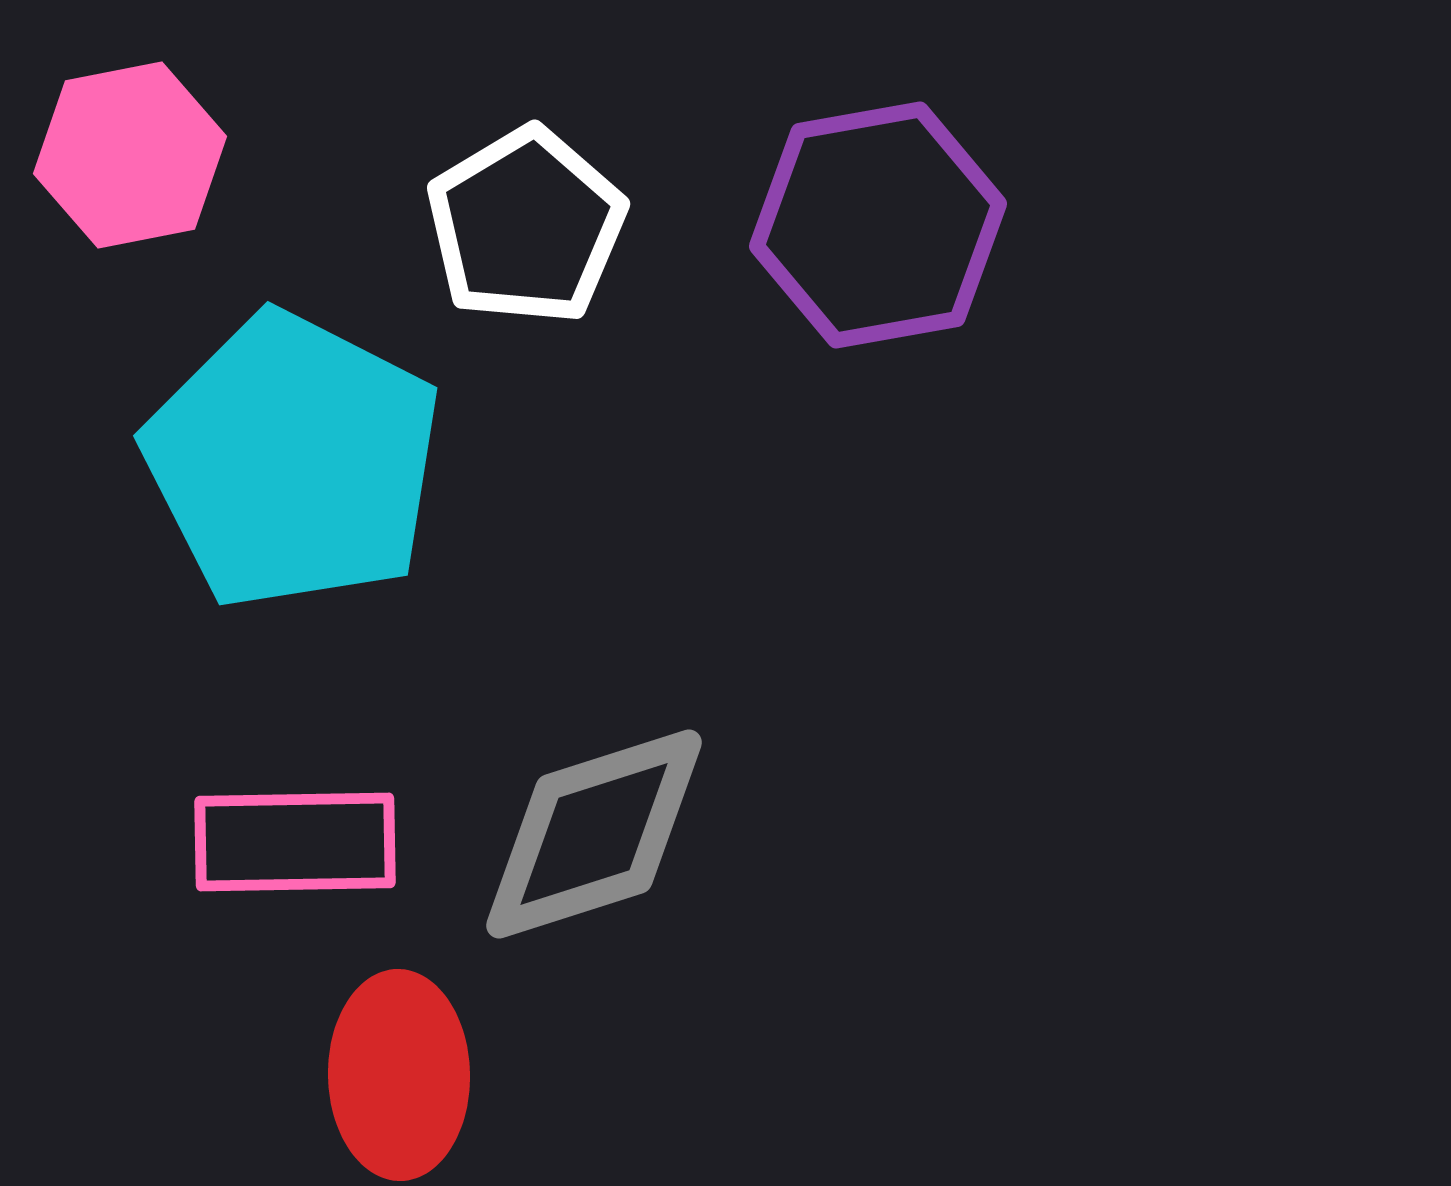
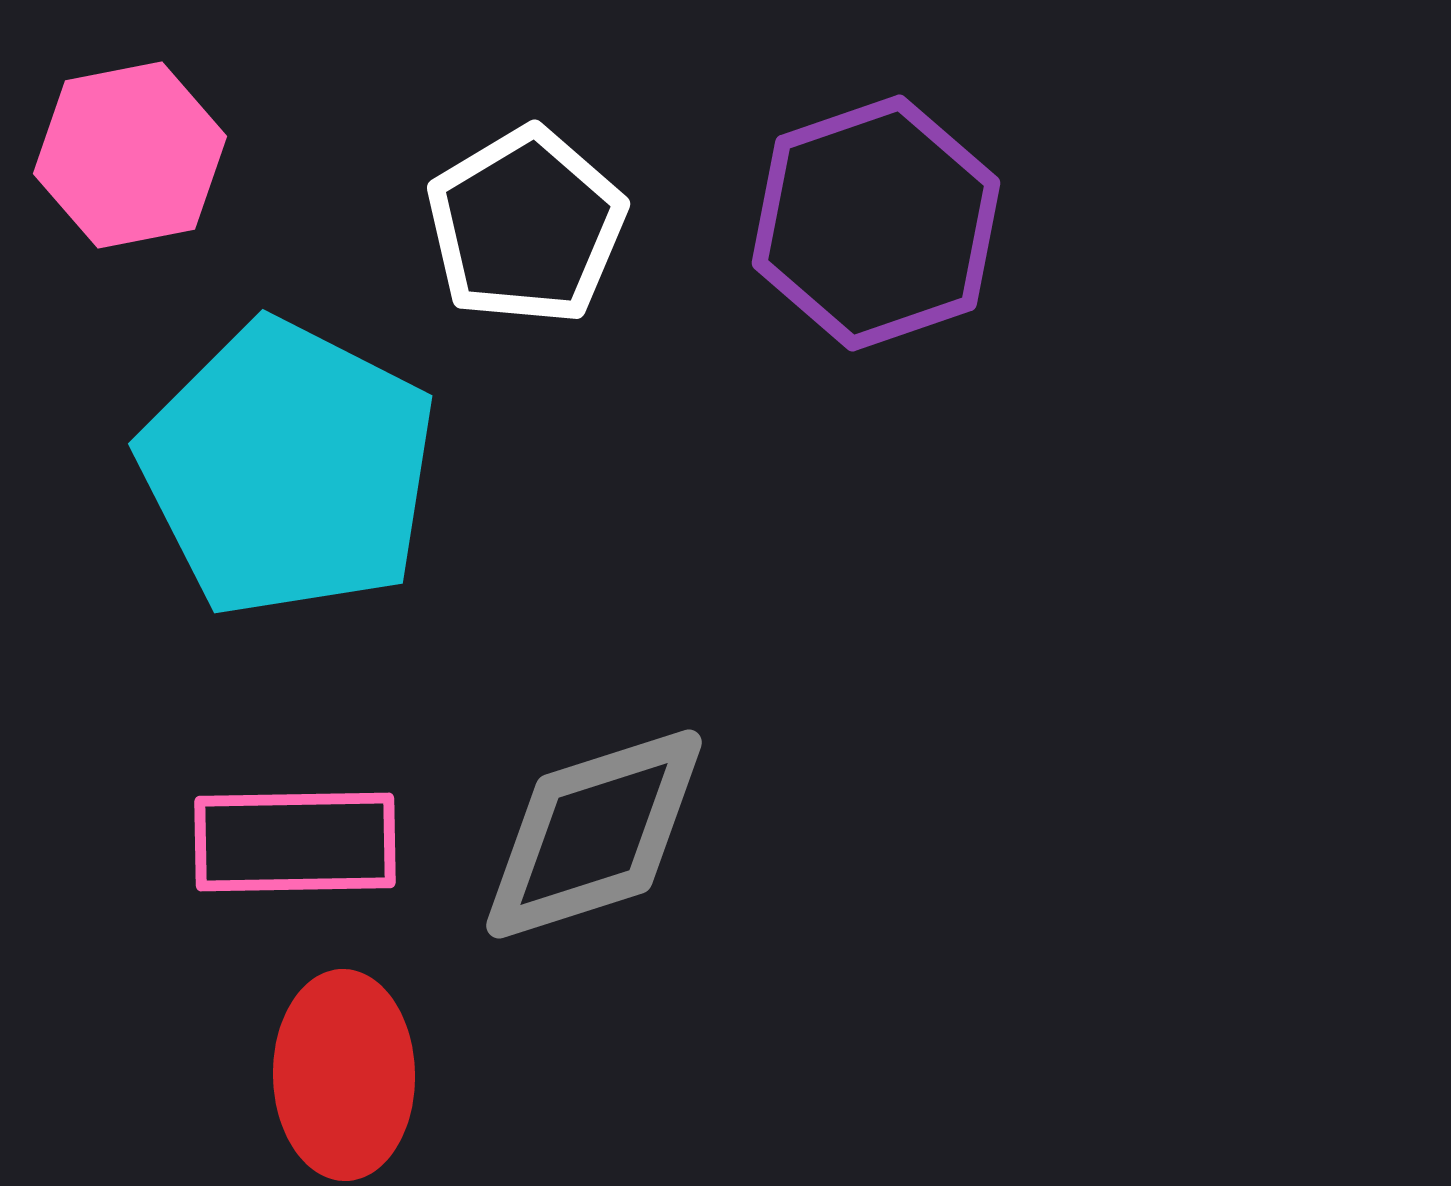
purple hexagon: moved 2 px left, 2 px up; rotated 9 degrees counterclockwise
cyan pentagon: moved 5 px left, 8 px down
red ellipse: moved 55 px left
